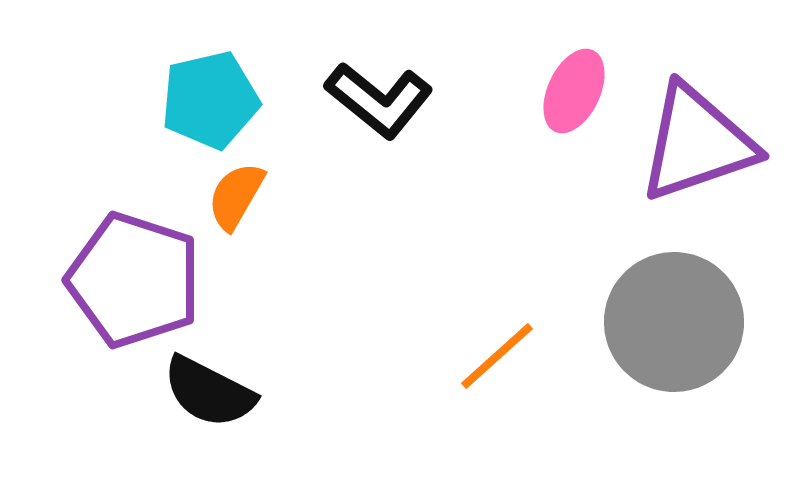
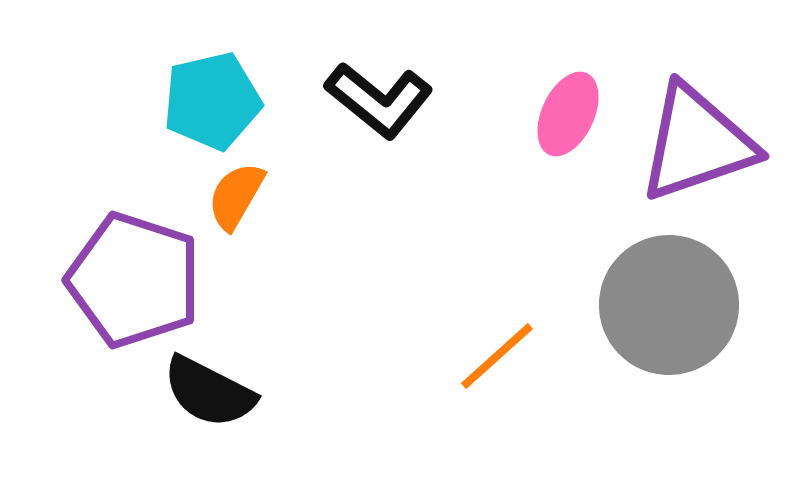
pink ellipse: moved 6 px left, 23 px down
cyan pentagon: moved 2 px right, 1 px down
gray circle: moved 5 px left, 17 px up
